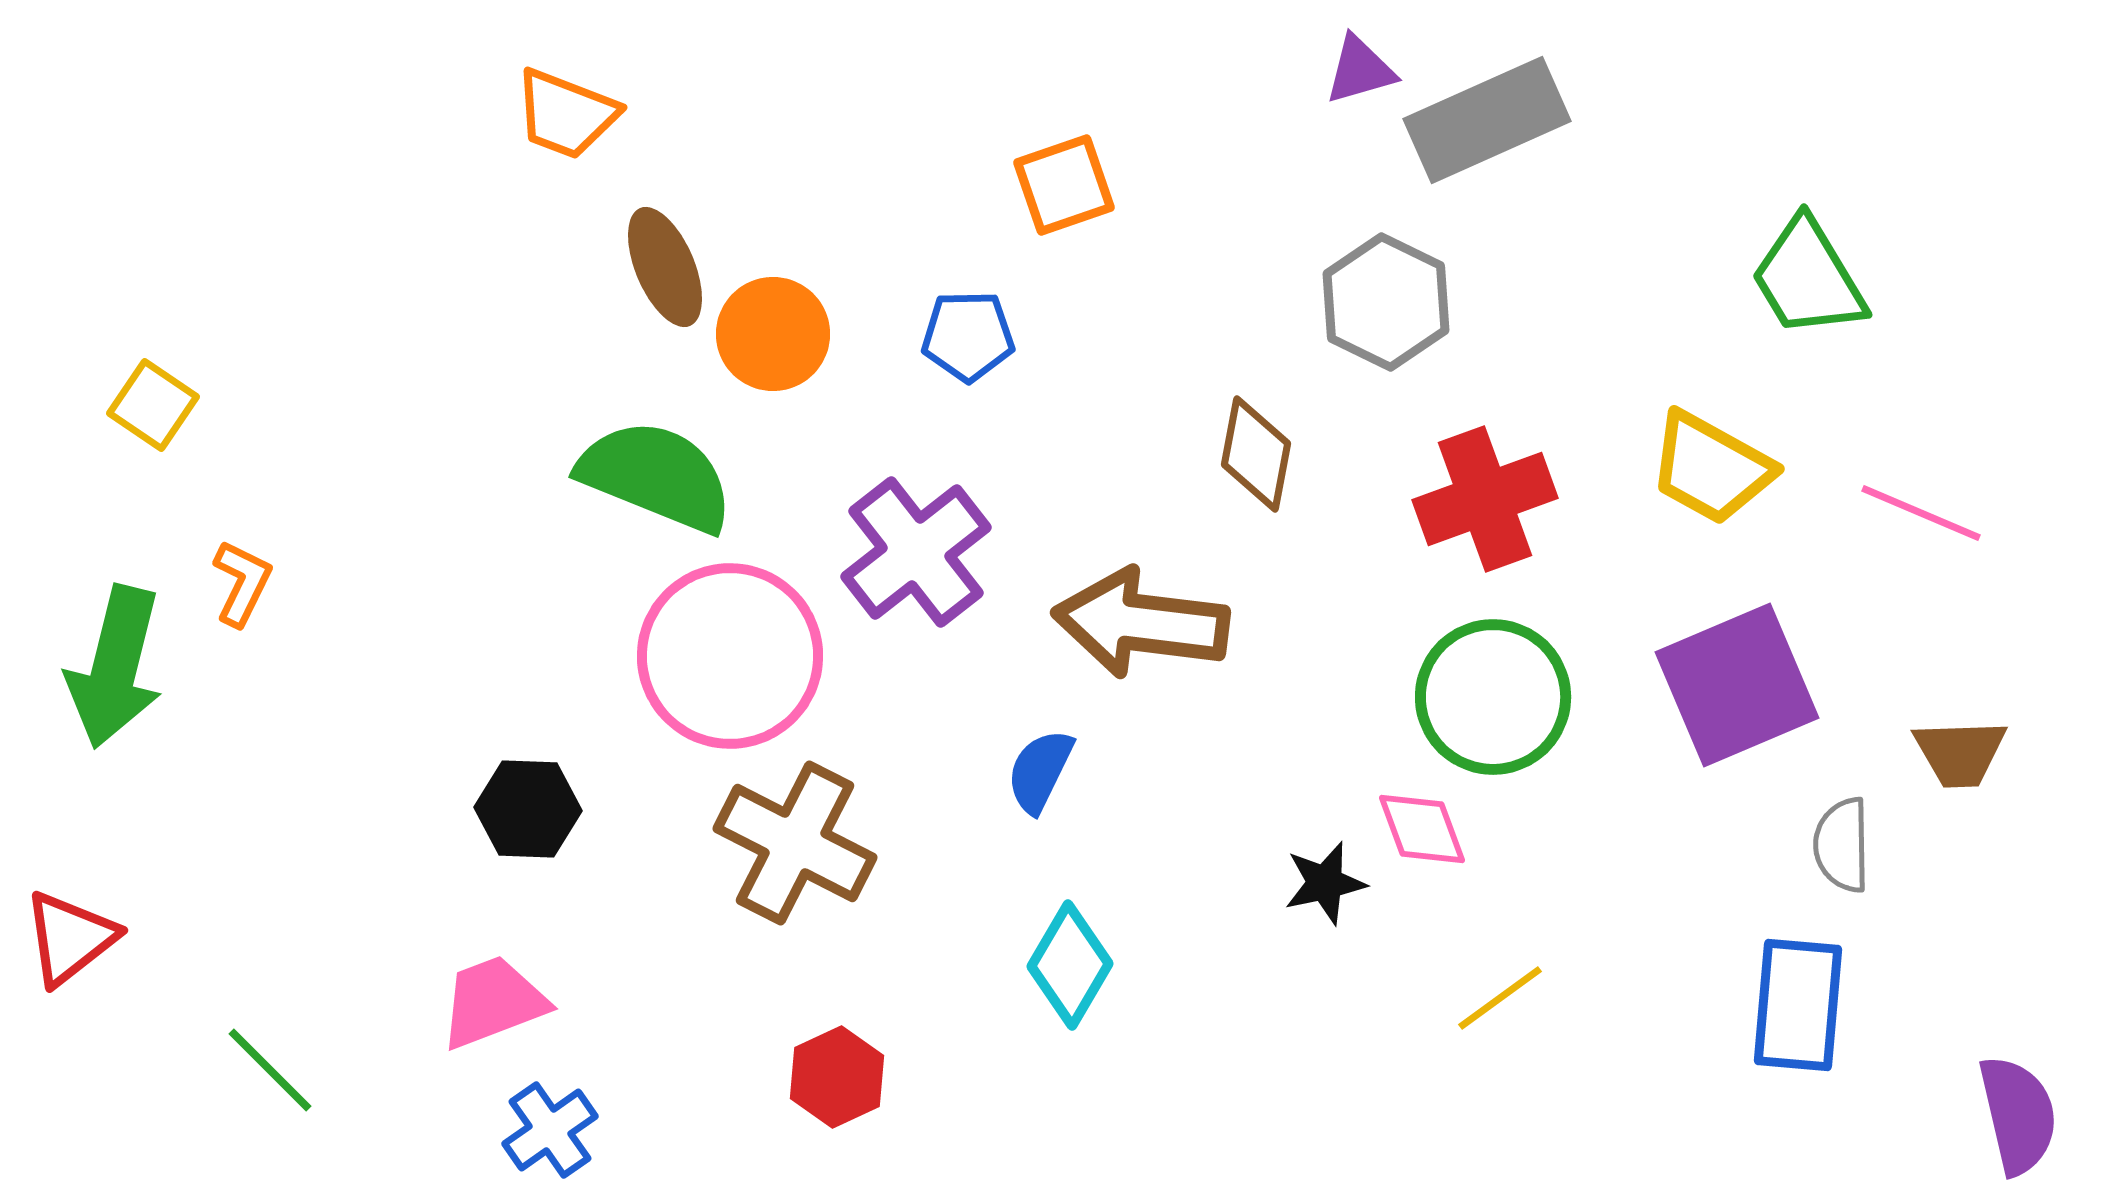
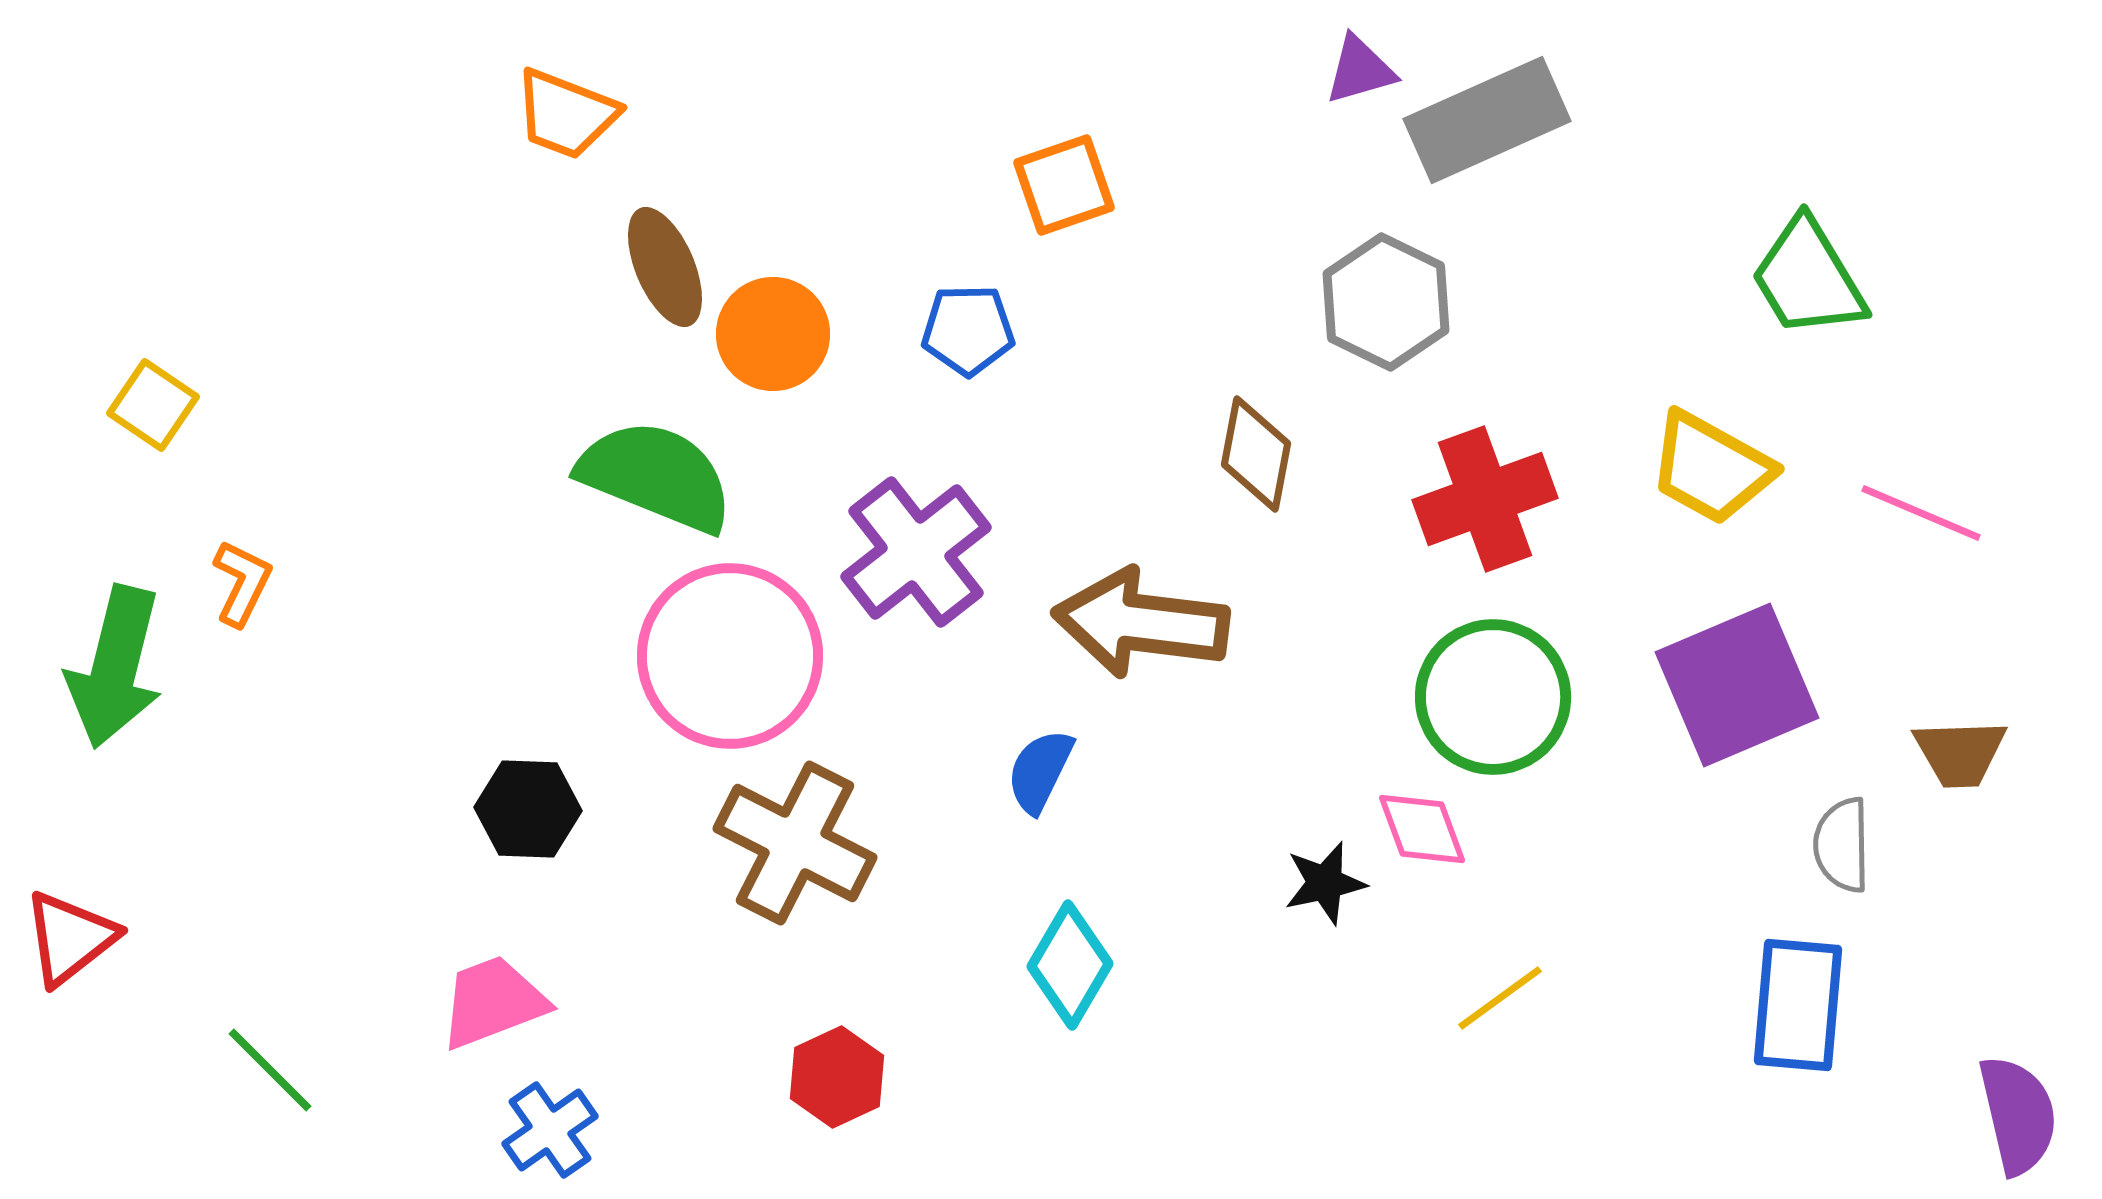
blue pentagon: moved 6 px up
